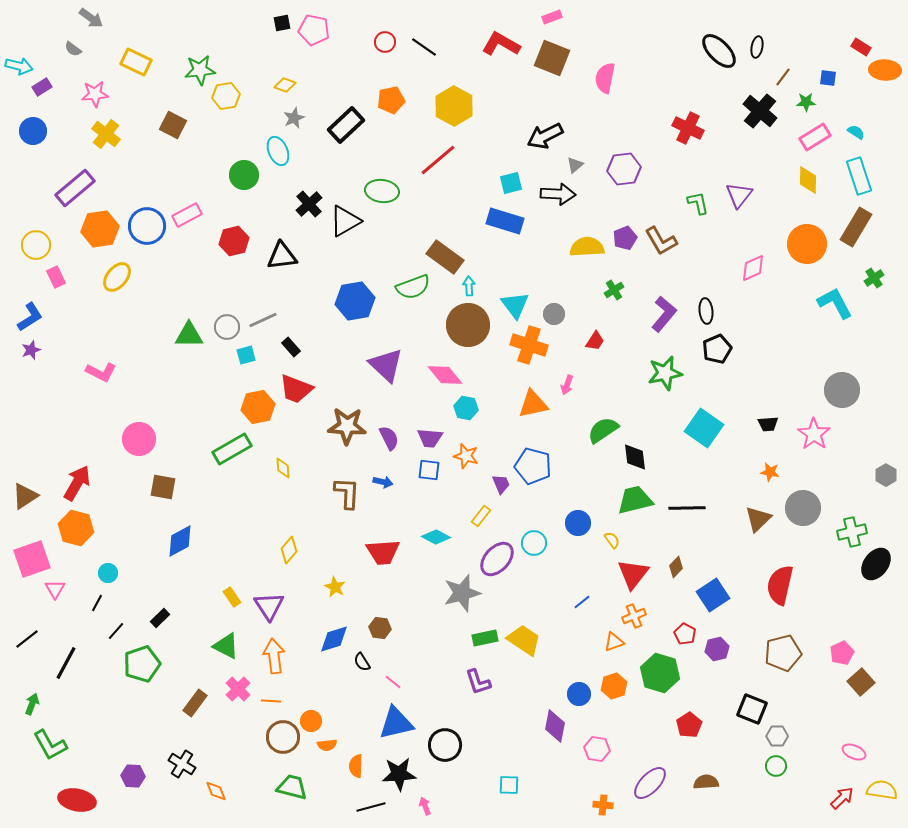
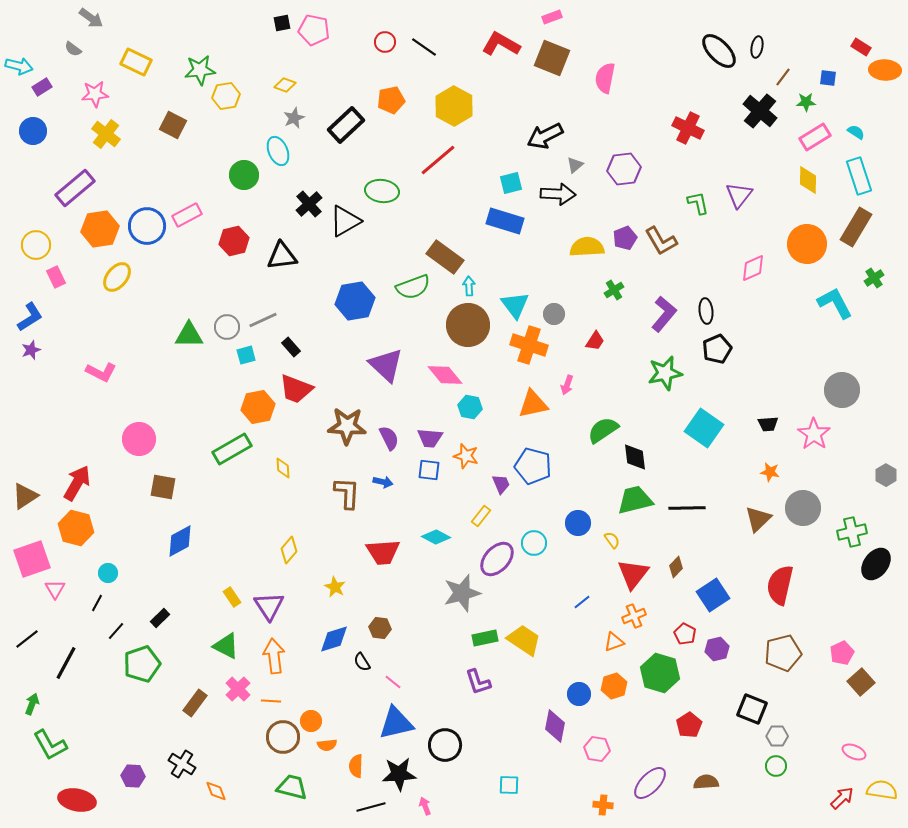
cyan hexagon at (466, 408): moved 4 px right, 1 px up
